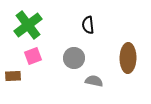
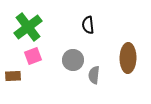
green cross: moved 2 px down
gray circle: moved 1 px left, 2 px down
gray semicircle: moved 6 px up; rotated 96 degrees counterclockwise
